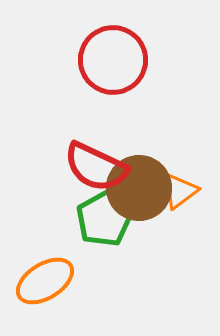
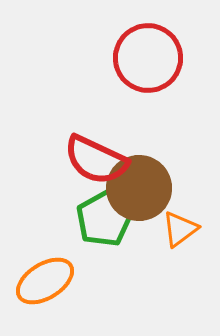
red circle: moved 35 px right, 2 px up
red semicircle: moved 7 px up
orange triangle: moved 38 px down
